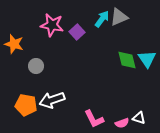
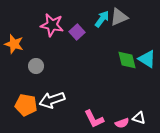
cyan triangle: rotated 24 degrees counterclockwise
